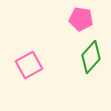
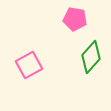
pink pentagon: moved 6 px left
